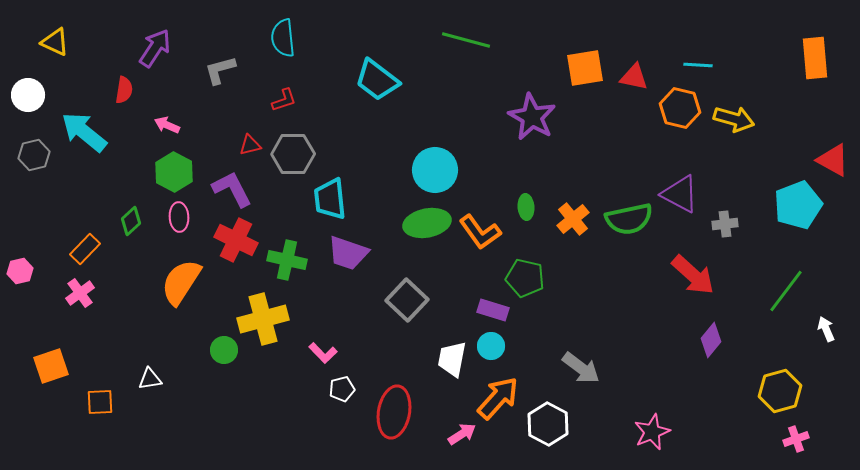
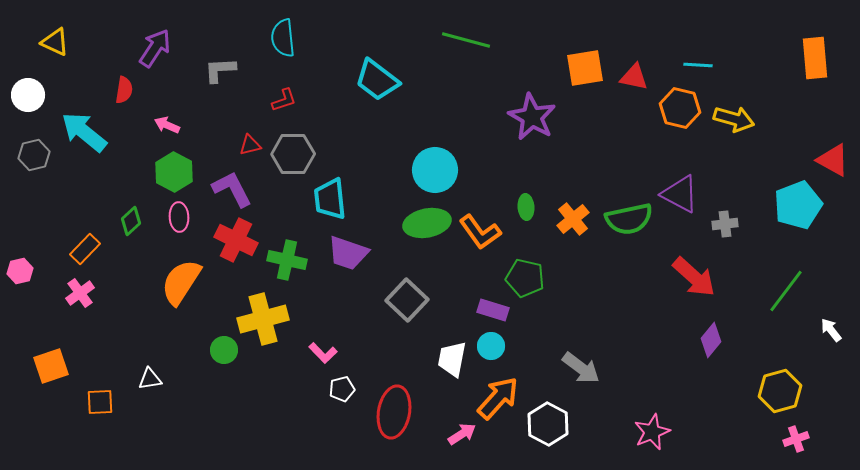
gray L-shape at (220, 70): rotated 12 degrees clockwise
red arrow at (693, 275): moved 1 px right, 2 px down
white arrow at (826, 329): moved 5 px right, 1 px down; rotated 15 degrees counterclockwise
